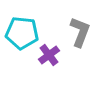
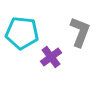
purple cross: moved 2 px right, 2 px down
